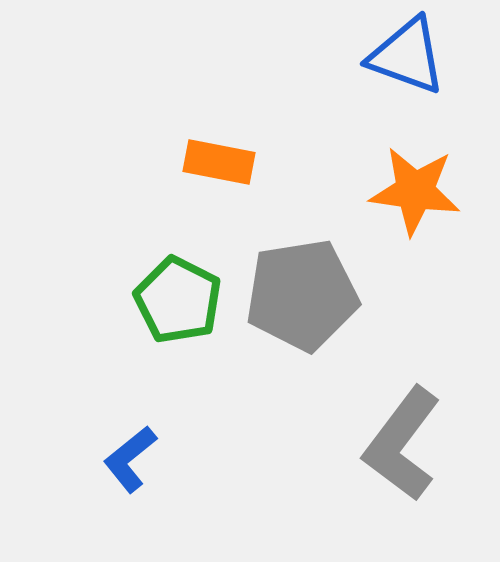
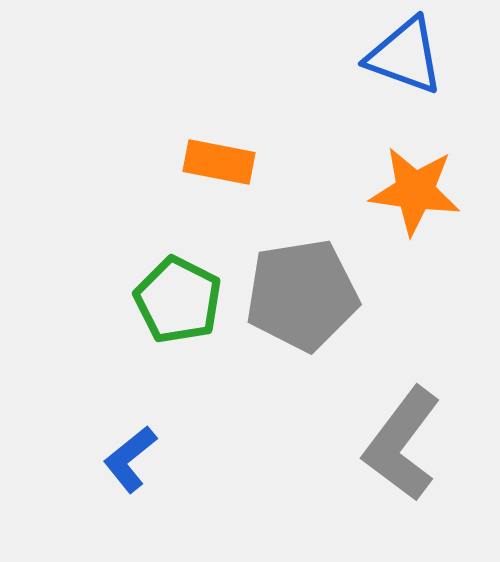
blue triangle: moved 2 px left
